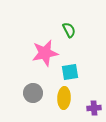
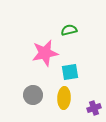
green semicircle: rotated 77 degrees counterclockwise
gray circle: moved 2 px down
purple cross: rotated 16 degrees counterclockwise
